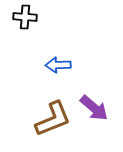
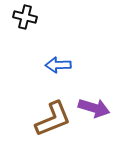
black cross: rotated 10 degrees clockwise
purple arrow: rotated 24 degrees counterclockwise
